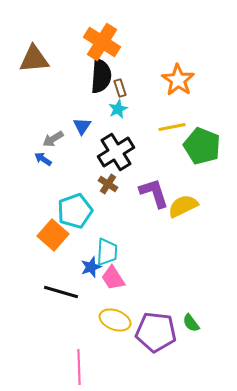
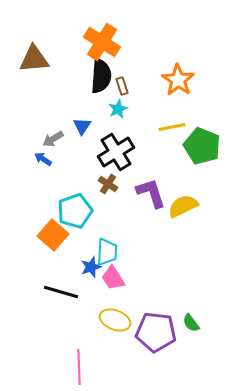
brown rectangle: moved 2 px right, 2 px up
purple L-shape: moved 3 px left
